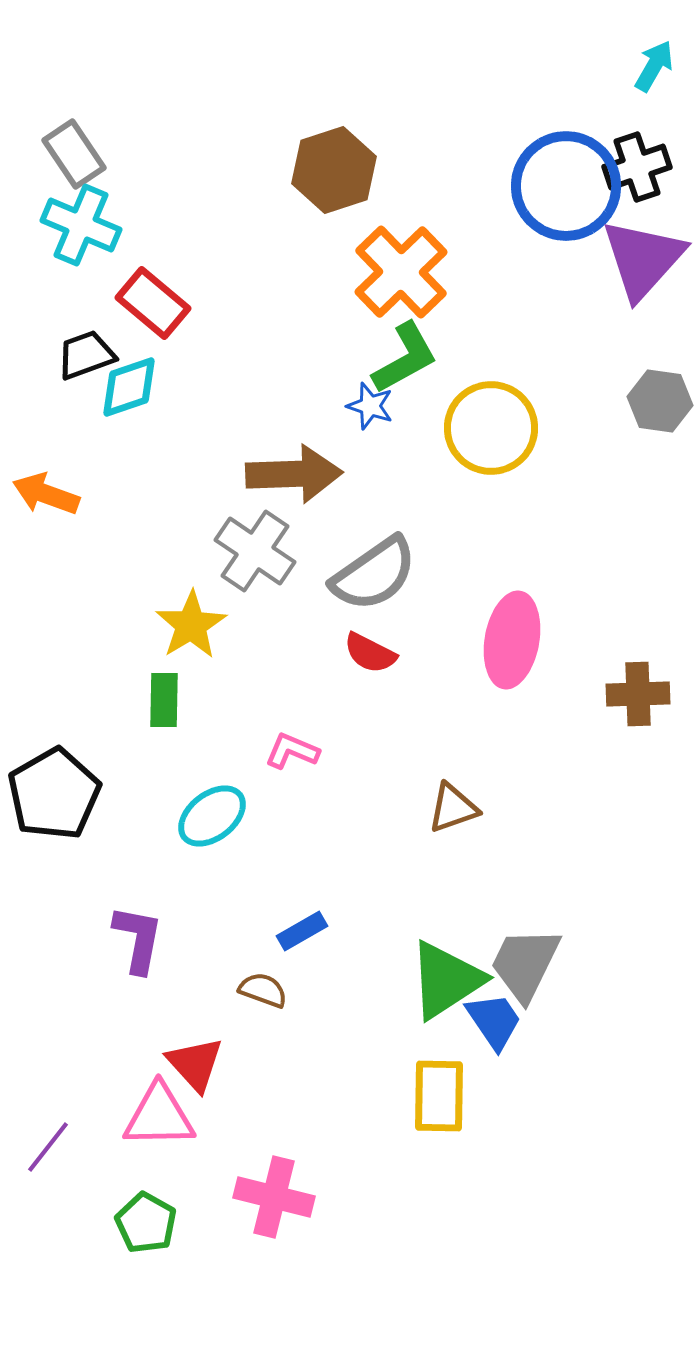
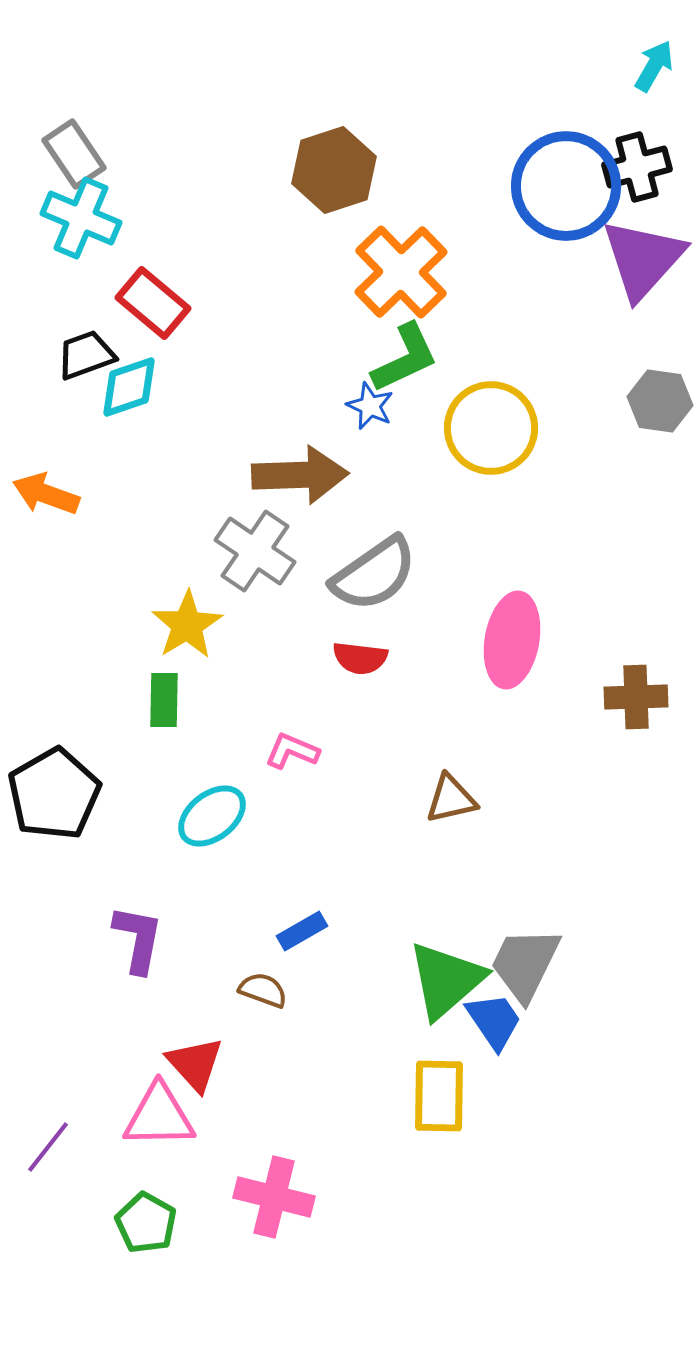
black cross: rotated 4 degrees clockwise
cyan cross: moved 7 px up
green L-shape: rotated 4 degrees clockwise
blue star: rotated 6 degrees clockwise
brown arrow: moved 6 px right, 1 px down
yellow star: moved 4 px left
red semicircle: moved 10 px left, 5 px down; rotated 20 degrees counterclockwise
brown cross: moved 2 px left, 3 px down
brown triangle: moved 2 px left, 9 px up; rotated 6 degrees clockwise
green triangle: rotated 8 degrees counterclockwise
